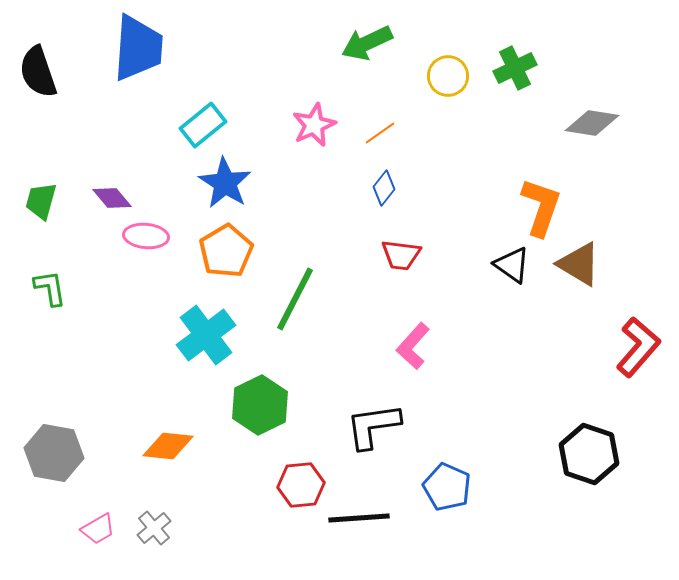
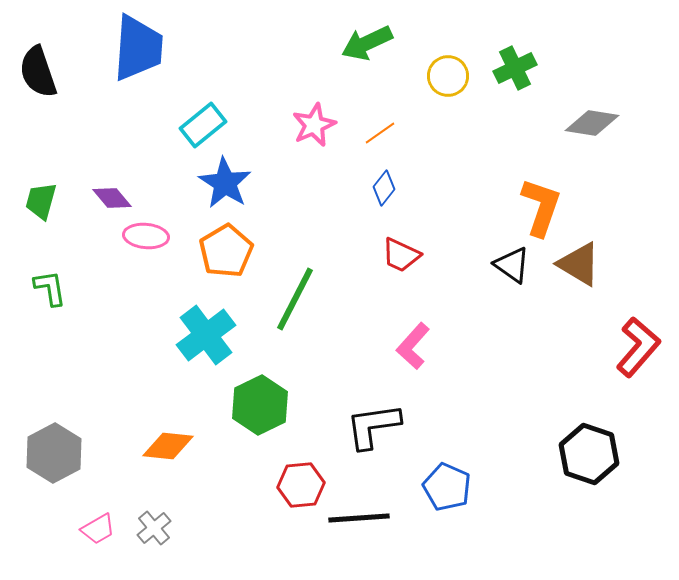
red trapezoid: rotated 18 degrees clockwise
gray hexagon: rotated 22 degrees clockwise
